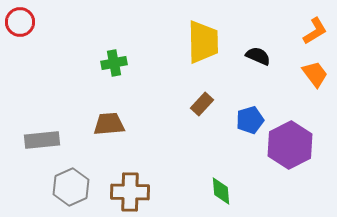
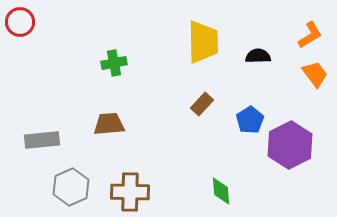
orange L-shape: moved 5 px left, 4 px down
black semicircle: rotated 25 degrees counterclockwise
blue pentagon: rotated 16 degrees counterclockwise
